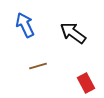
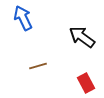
blue arrow: moved 2 px left, 7 px up
black arrow: moved 9 px right, 4 px down
